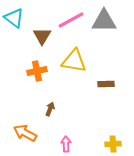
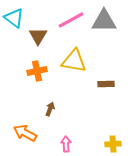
brown triangle: moved 4 px left
